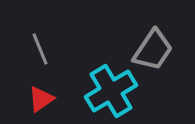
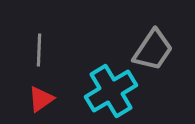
gray line: moved 1 px left, 1 px down; rotated 24 degrees clockwise
